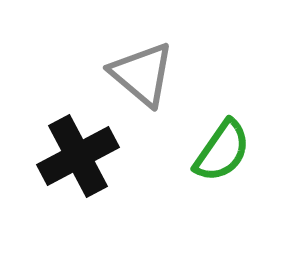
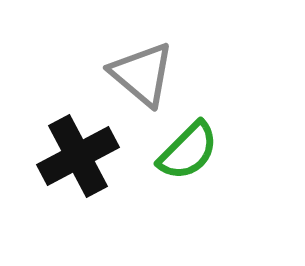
green semicircle: moved 34 px left; rotated 10 degrees clockwise
